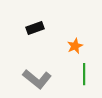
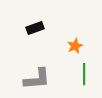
gray L-shape: rotated 44 degrees counterclockwise
